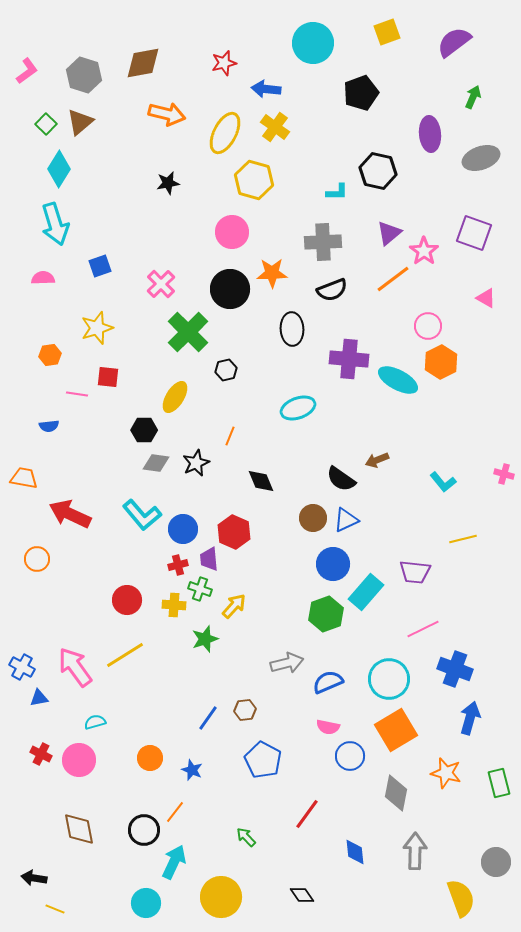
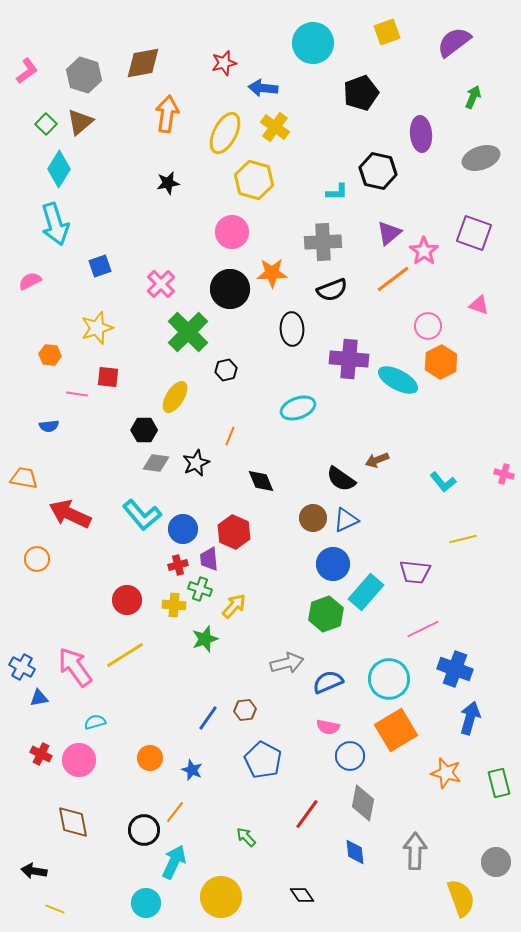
blue arrow at (266, 89): moved 3 px left, 1 px up
orange arrow at (167, 114): rotated 96 degrees counterclockwise
purple ellipse at (430, 134): moved 9 px left
pink semicircle at (43, 278): moved 13 px left, 3 px down; rotated 25 degrees counterclockwise
pink triangle at (486, 298): moved 7 px left, 7 px down; rotated 10 degrees counterclockwise
orange hexagon at (50, 355): rotated 15 degrees clockwise
gray diamond at (396, 793): moved 33 px left, 10 px down
brown diamond at (79, 829): moved 6 px left, 7 px up
black arrow at (34, 878): moved 7 px up
